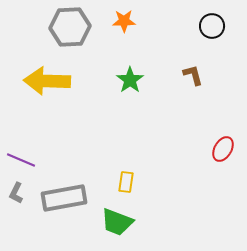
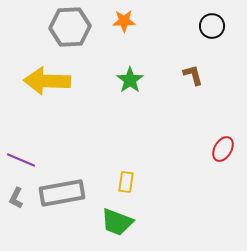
gray L-shape: moved 5 px down
gray rectangle: moved 2 px left, 5 px up
